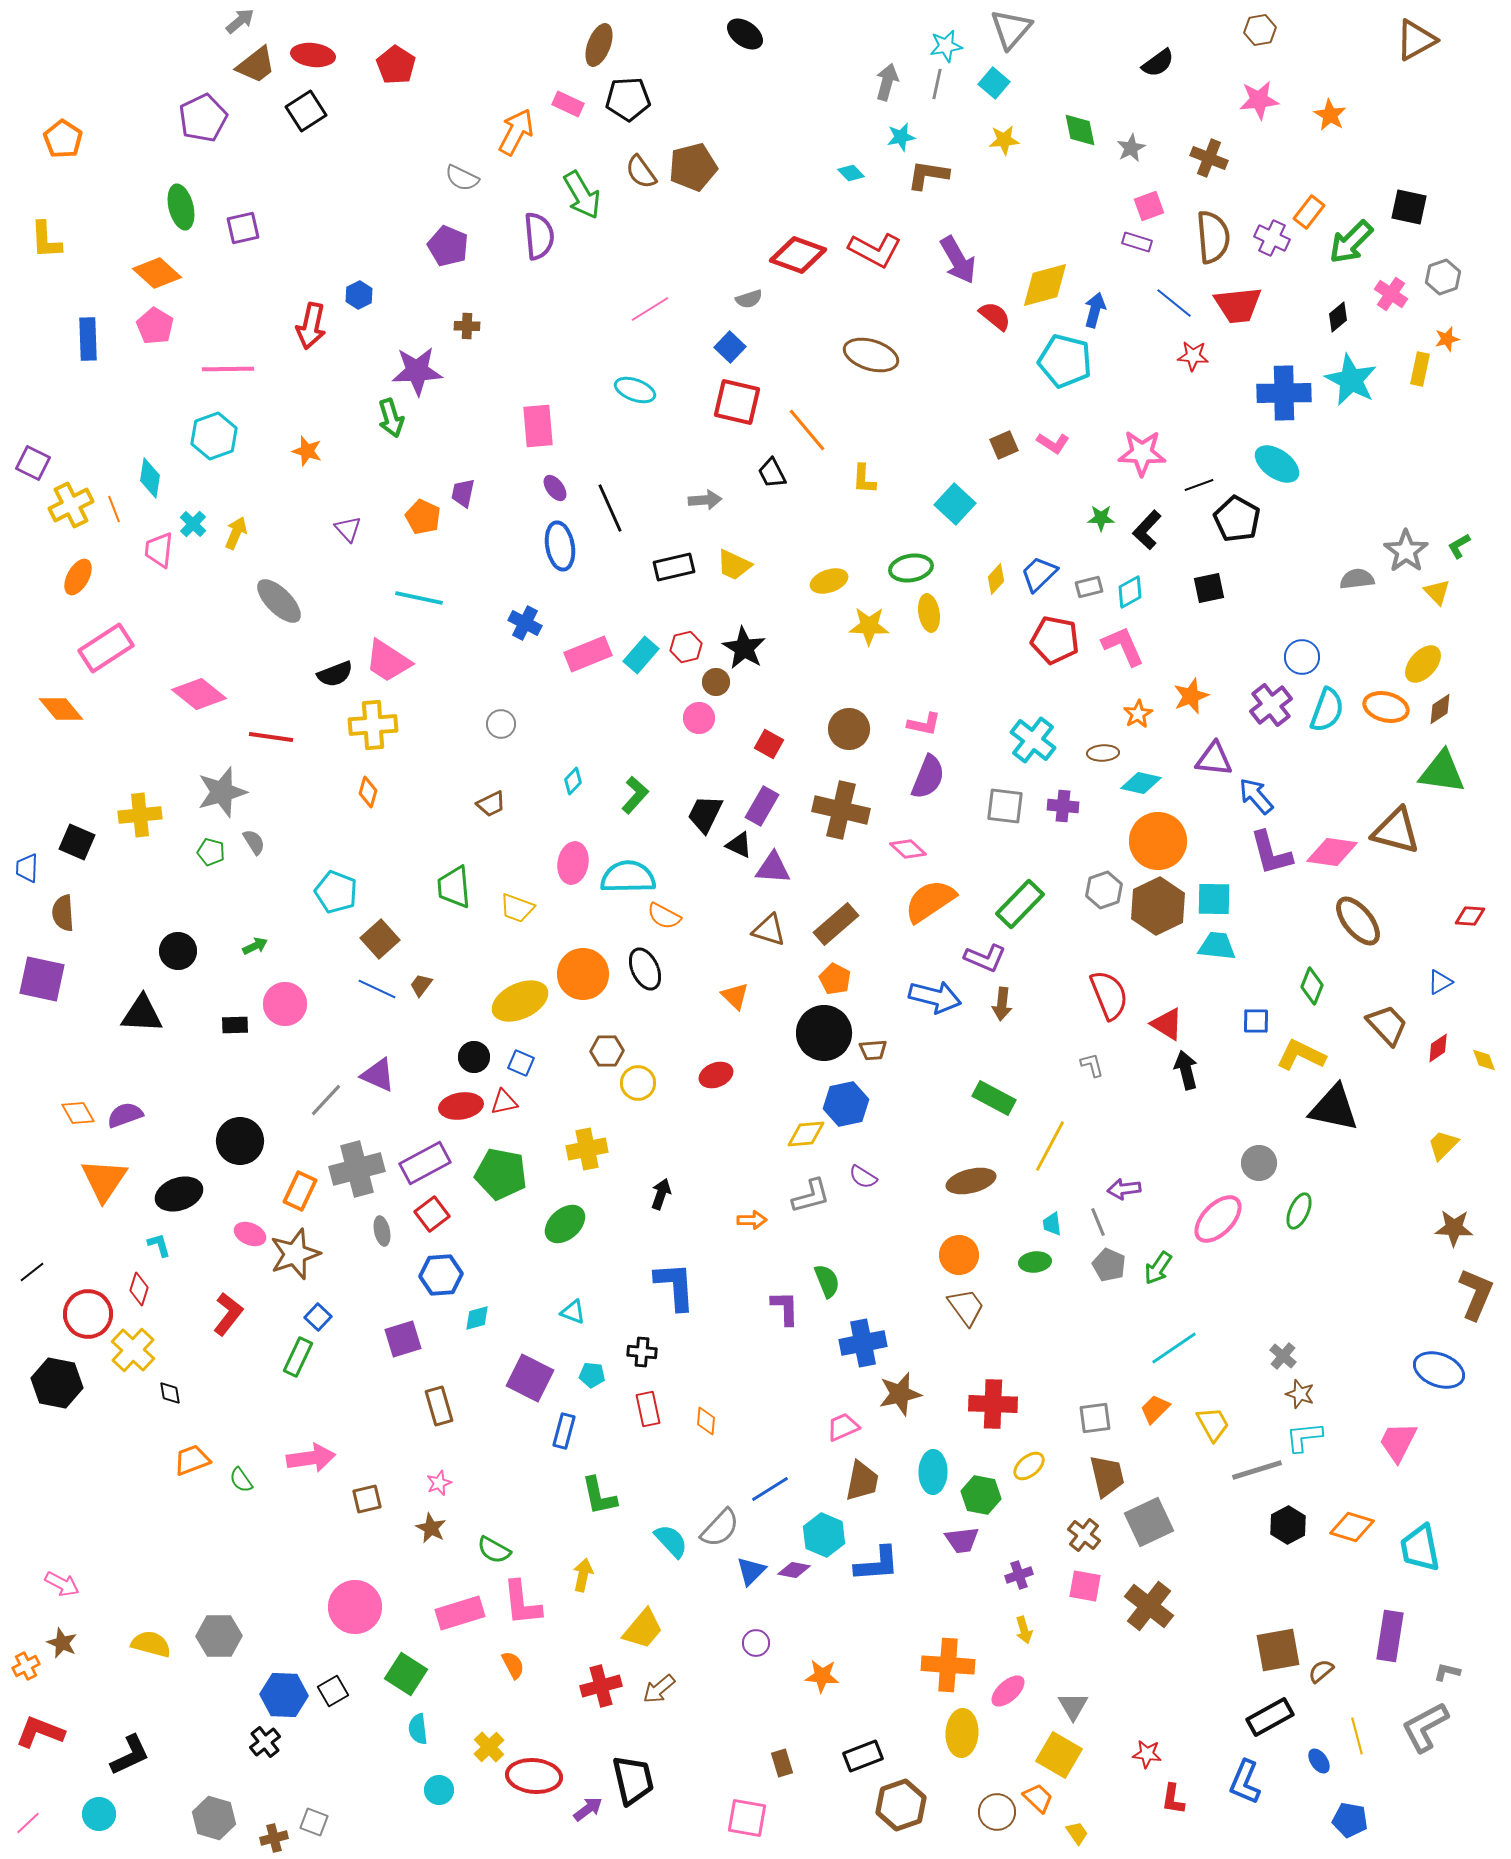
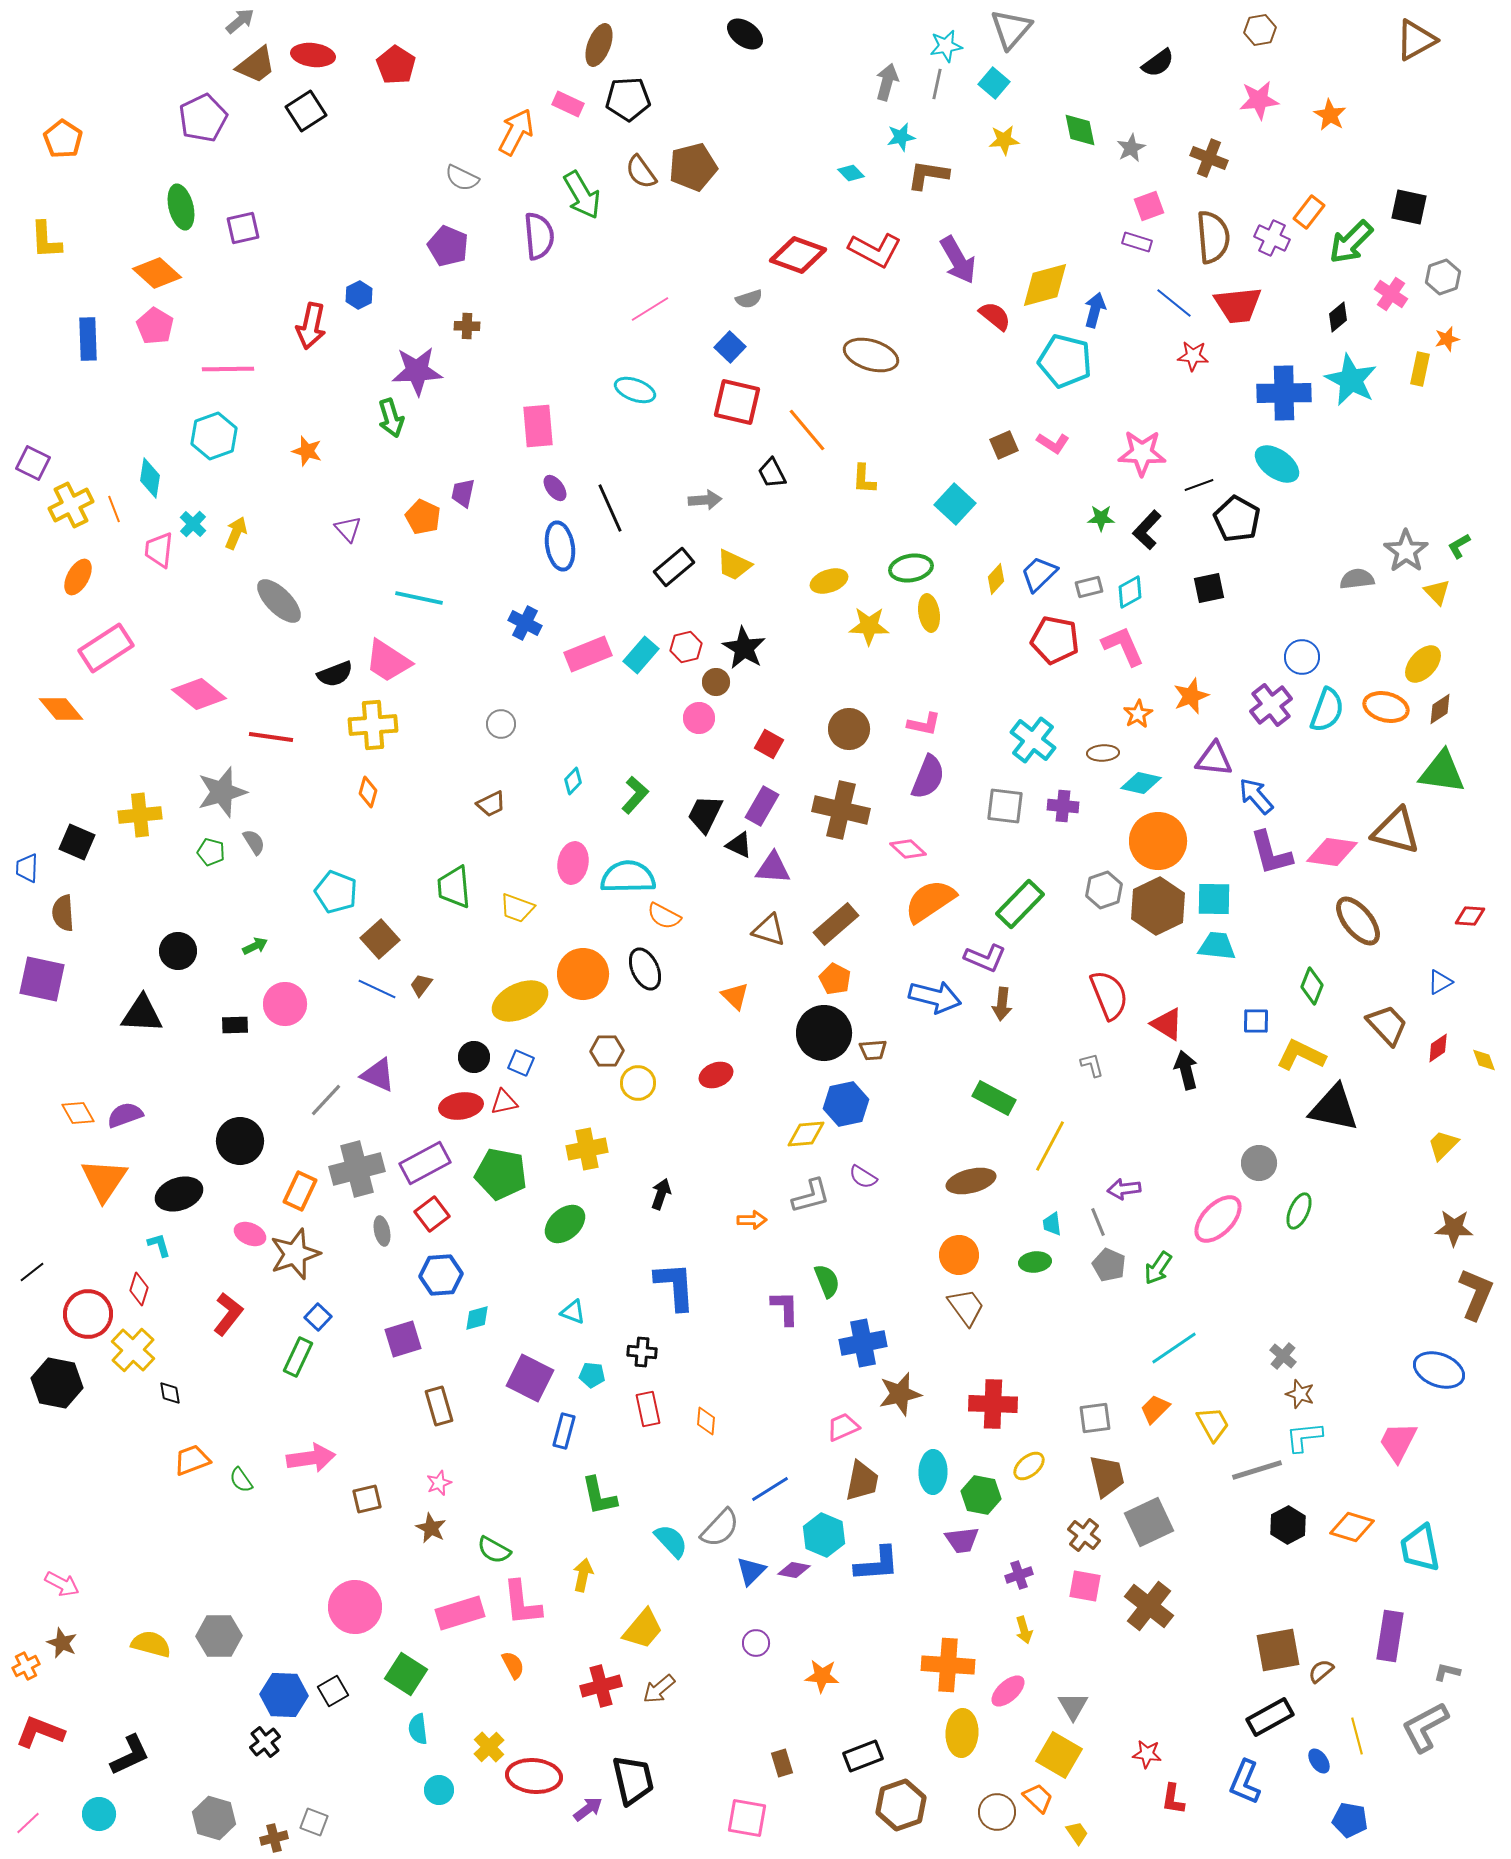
black rectangle at (674, 567): rotated 27 degrees counterclockwise
